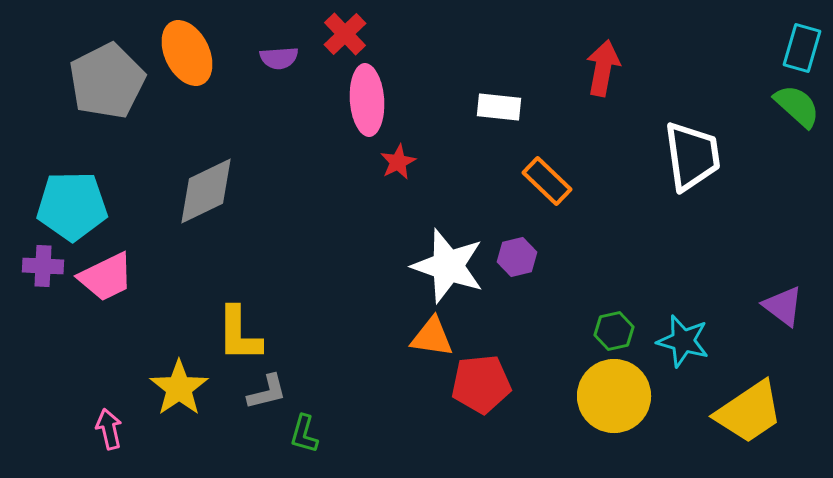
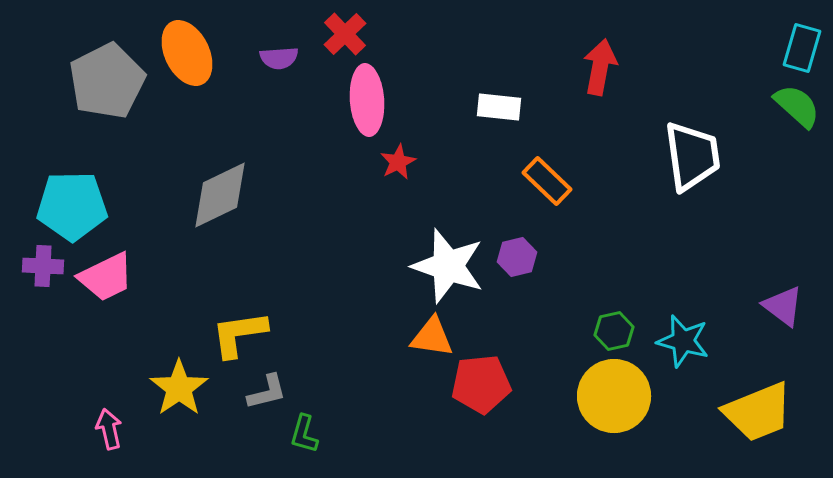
red arrow: moved 3 px left, 1 px up
gray diamond: moved 14 px right, 4 px down
yellow L-shape: rotated 82 degrees clockwise
yellow trapezoid: moved 9 px right; rotated 12 degrees clockwise
